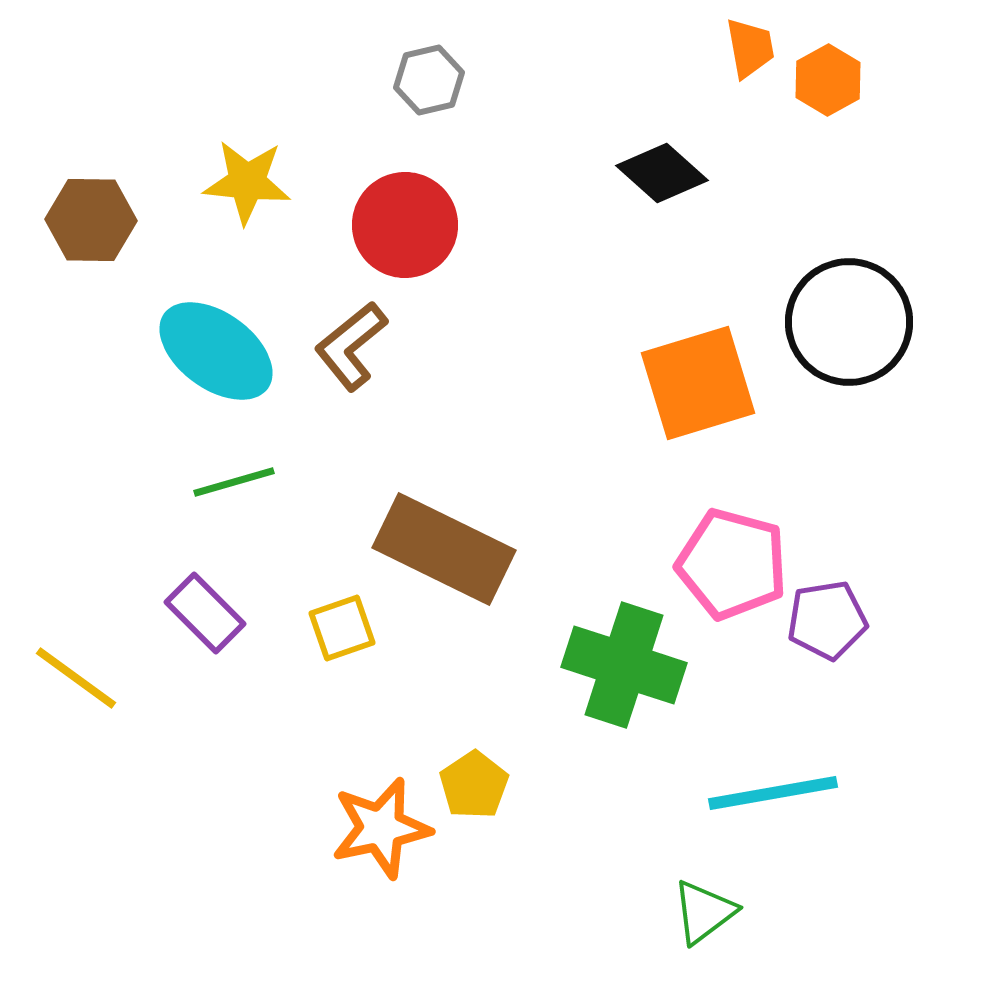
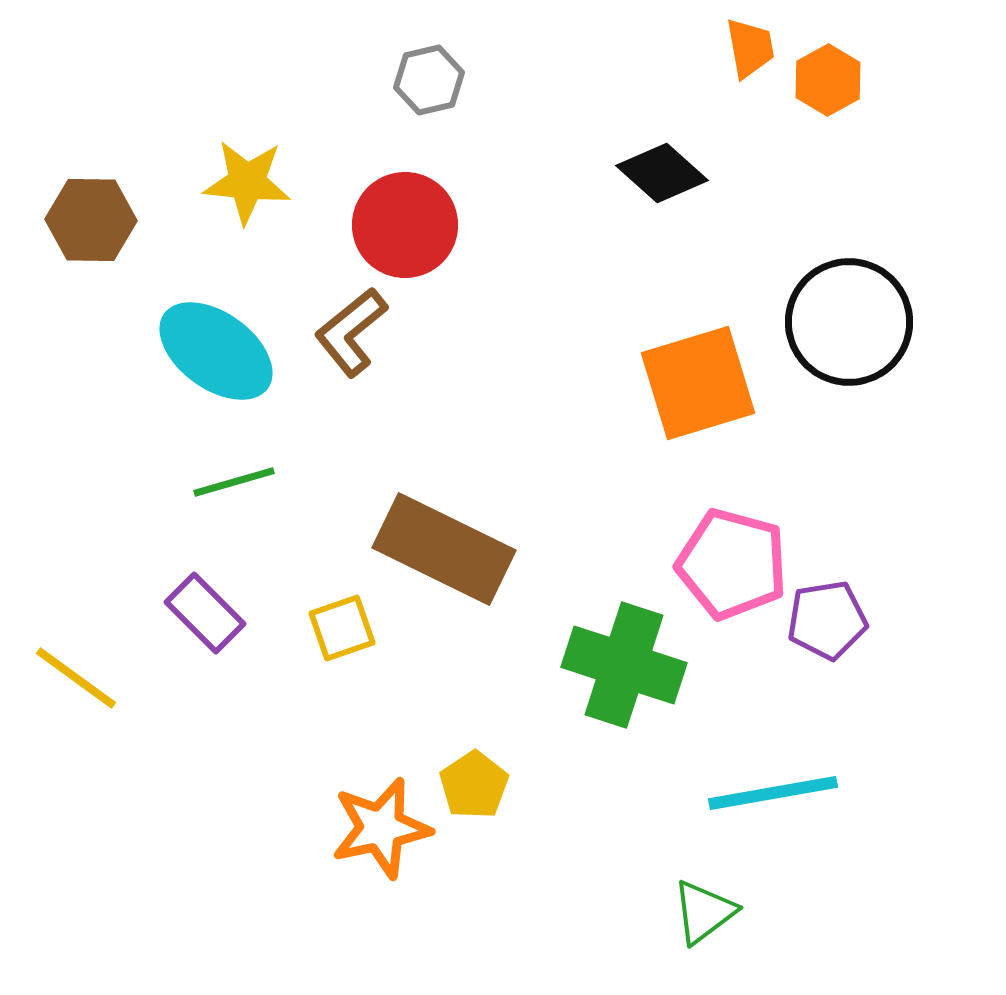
brown L-shape: moved 14 px up
